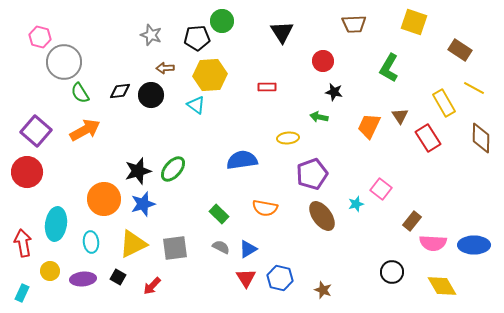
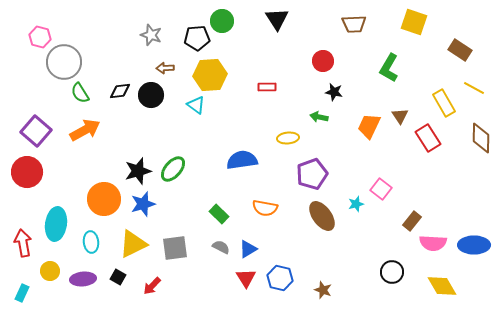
black triangle at (282, 32): moved 5 px left, 13 px up
